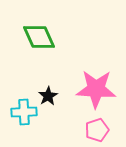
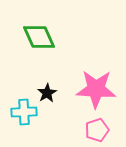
black star: moved 1 px left, 3 px up
